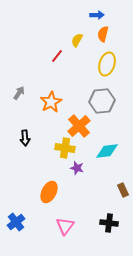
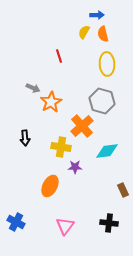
orange semicircle: rotated 28 degrees counterclockwise
yellow semicircle: moved 7 px right, 8 px up
red line: moved 2 px right; rotated 56 degrees counterclockwise
yellow ellipse: rotated 20 degrees counterclockwise
gray arrow: moved 14 px right, 5 px up; rotated 80 degrees clockwise
gray hexagon: rotated 20 degrees clockwise
orange cross: moved 3 px right
yellow cross: moved 4 px left, 1 px up
purple star: moved 2 px left, 1 px up; rotated 16 degrees counterclockwise
orange ellipse: moved 1 px right, 6 px up
blue cross: rotated 24 degrees counterclockwise
